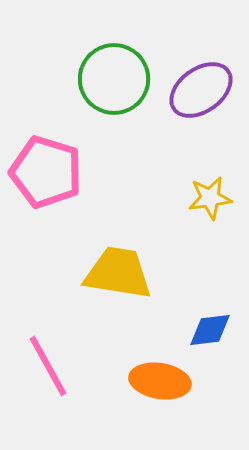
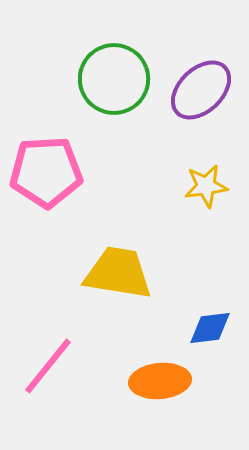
purple ellipse: rotated 8 degrees counterclockwise
pink pentagon: rotated 20 degrees counterclockwise
yellow star: moved 4 px left, 12 px up
blue diamond: moved 2 px up
pink line: rotated 68 degrees clockwise
orange ellipse: rotated 14 degrees counterclockwise
